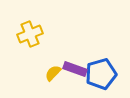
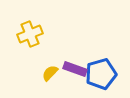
yellow semicircle: moved 3 px left
